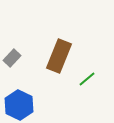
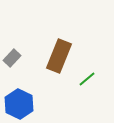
blue hexagon: moved 1 px up
